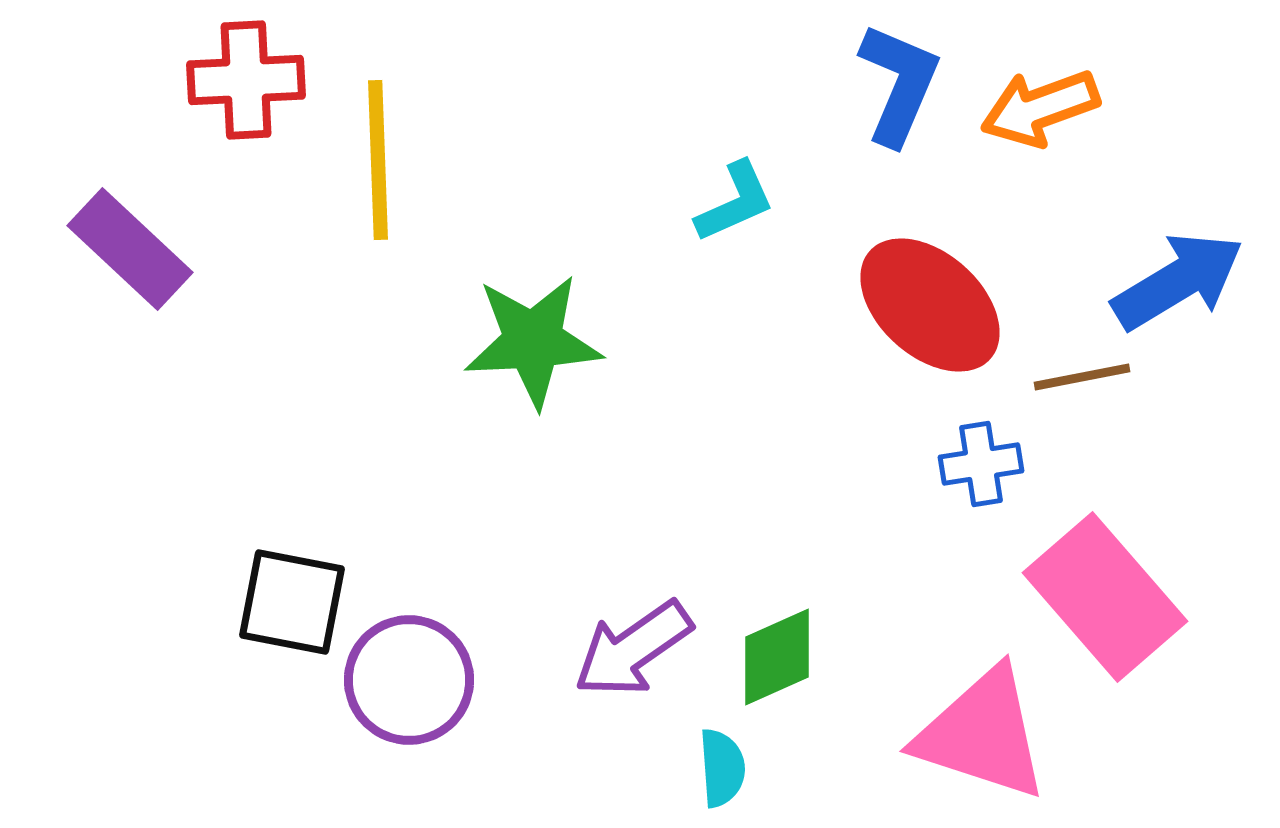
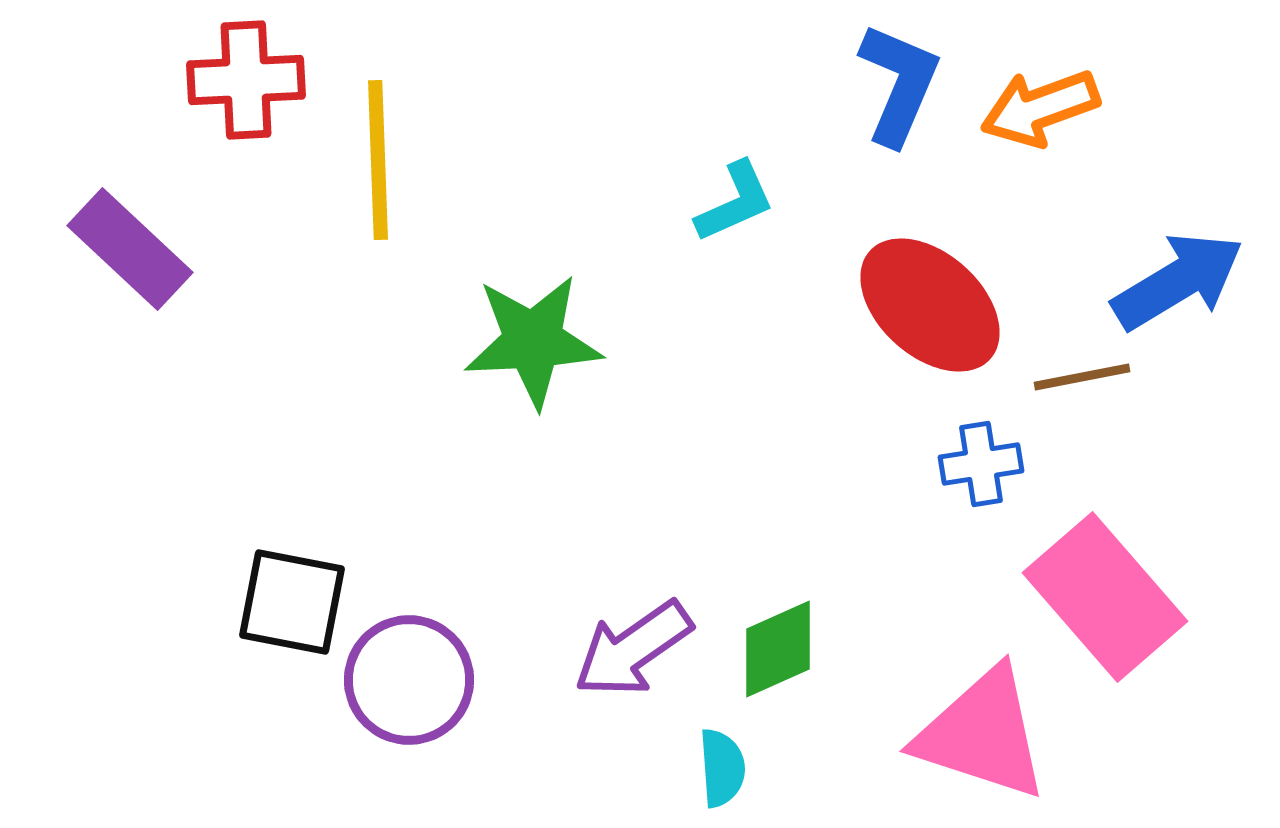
green diamond: moved 1 px right, 8 px up
